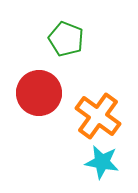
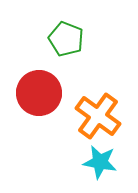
cyan star: moved 2 px left
